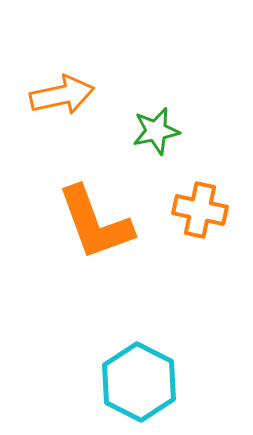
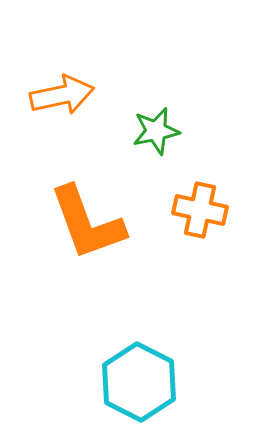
orange L-shape: moved 8 px left
